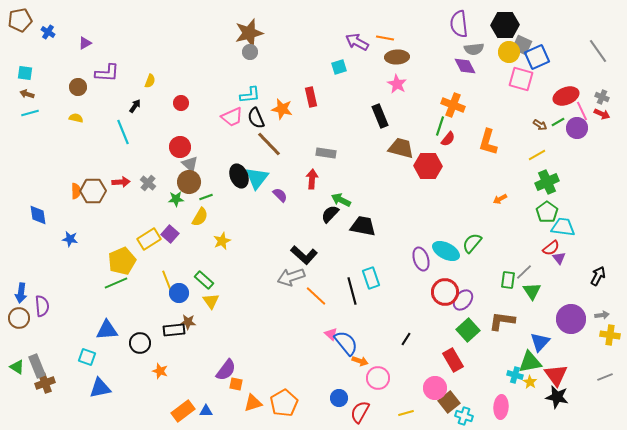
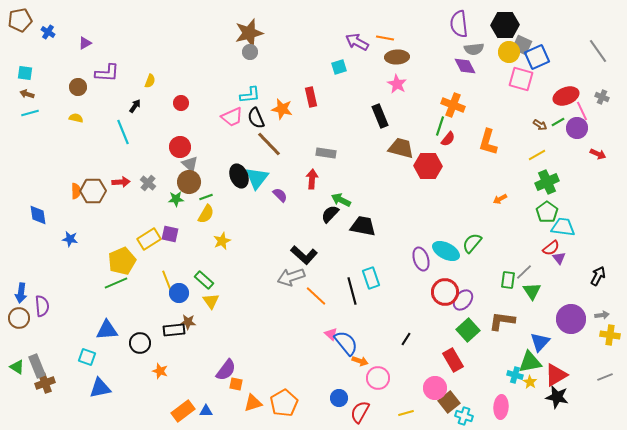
red arrow at (602, 114): moved 4 px left, 40 px down
yellow semicircle at (200, 217): moved 6 px right, 3 px up
purple square at (170, 234): rotated 30 degrees counterclockwise
red triangle at (556, 375): rotated 35 degrees clockwise
